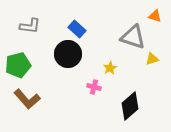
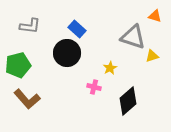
black circle: moved 1 px left, 1 px up
yellow triangle: moved 3 px up
black diamond: moved 2 px left, 5 px up
